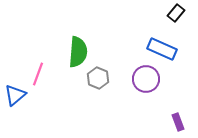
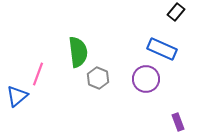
black rectangle: moved 1 px up
green semicircle: rotated 12 degrees counterclockwise
blue triangle: moved 2 px right, 1 px down
